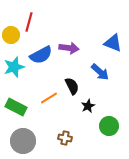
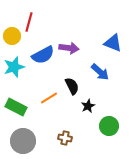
yellow circle: moved 1 px right, 1 px down
blue semicircle: moved 2 px right
